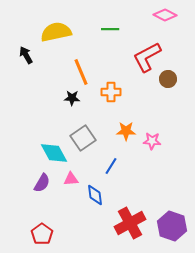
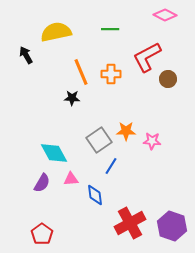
orange cross: moved 18 px up
gray square: moved 16 px right, 2 px down
